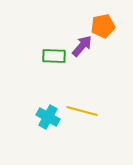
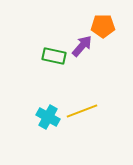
orange pentagon: rotated 10 degrees clockwise
green rectangle: rotated 10 degrees clockwise
yellow line: rotated 36 degrees counterclockwise
